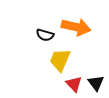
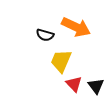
orange arrow: rotated 12 degrees clockwise
yellow trapezoid: moved 1 px right, 1 px down
black triangle: moved 3 px down
